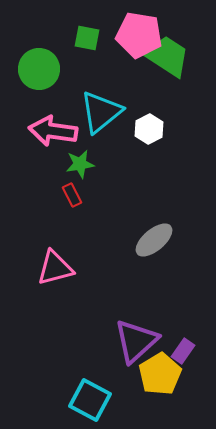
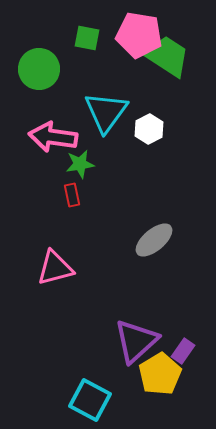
cyan triangle: moved 5 px right; rotated 15 degrees counterclockwise
pink arrow: moved 6 px down
red rectangle: rotated 15 degrees clockwise
